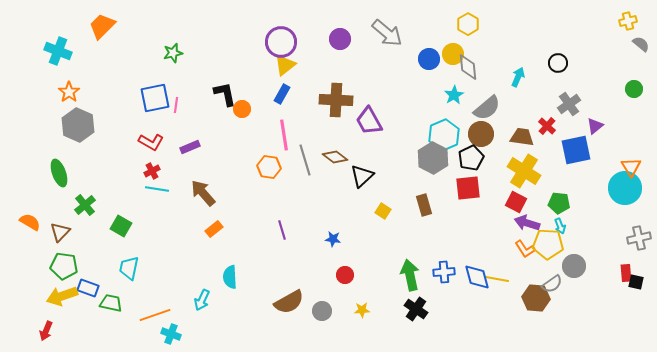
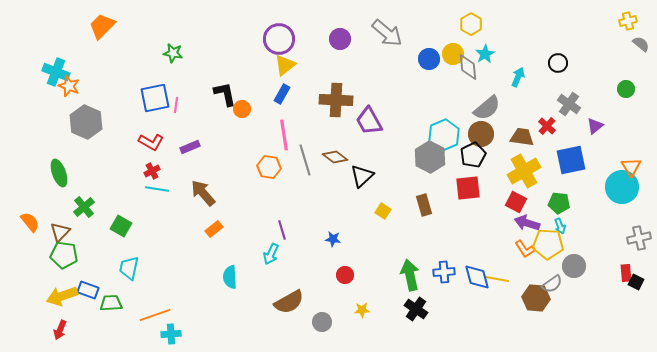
yellow hexagon at (468, 24): moved 3 px right
purple circle at (281, 42): moved 2 px left, 3 px up
cyan cross at (58, 51): moved 2 px left, 21 px down
green star at (173, 53): rotated 24 degrees clockwise
green circle at (634, 89): moved 8 px left
orange star at (69, 92): moved 6 px up; rotated 15 degrees counterclockwise
cyan star at (454, 95): moved 31 px right, 41 px up
gray cross at (569, 104): rotated 20 degrees counterclockwise
gray hexagon at (78, 125): moved 8 px right, 3 px up
blue square at (576, 150): moved 5 px left, 10 px down
gray hexagon at (433, 158): moved 3 px left, 1 px up
black pentagon at (471, 158): moved 2 px right, 3 px up
yellow cross at (524, 171): rotated 28 degrees clockwise
cyan circle at (625, 188): moved 3 px left, 1 px up
green cross at (85, 205): moved 1 px left, 2 px down
orange semicircle at (30, 222): rotated 20 degrees clockwise
green pentagon at (64, 266): moved 11 px up
black square at (636, 282): rotated 14 degrees clockwise
blue rectangle at (88, 288): moved 2 px down
cyan arrow at (202, 300): moved 69 px right, 46 px up
green trapezoid at (111, 303): rotated 15 degrees counterclockwise
gray circle at (322, 311): moved 11 px down
red arrow at (46, 331): moved 14 px right, 1 px up
cyan cross at (171, 334): rotated 24 degrees counterclockwise
